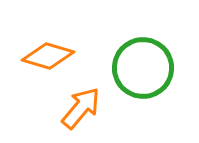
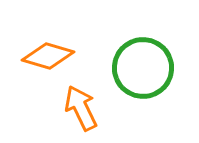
orange arrow: rotated 66 degrees counterclockwise
